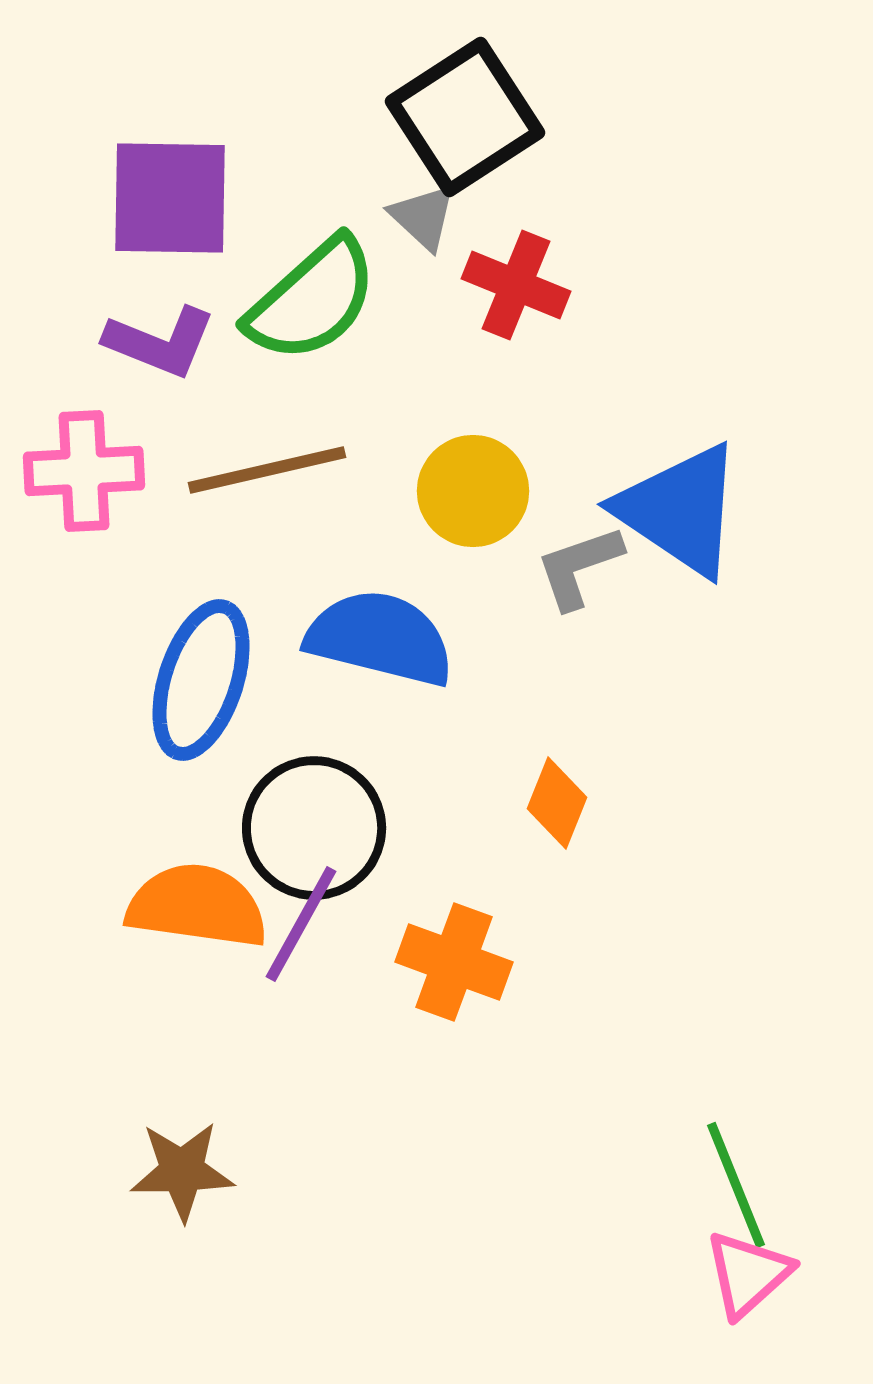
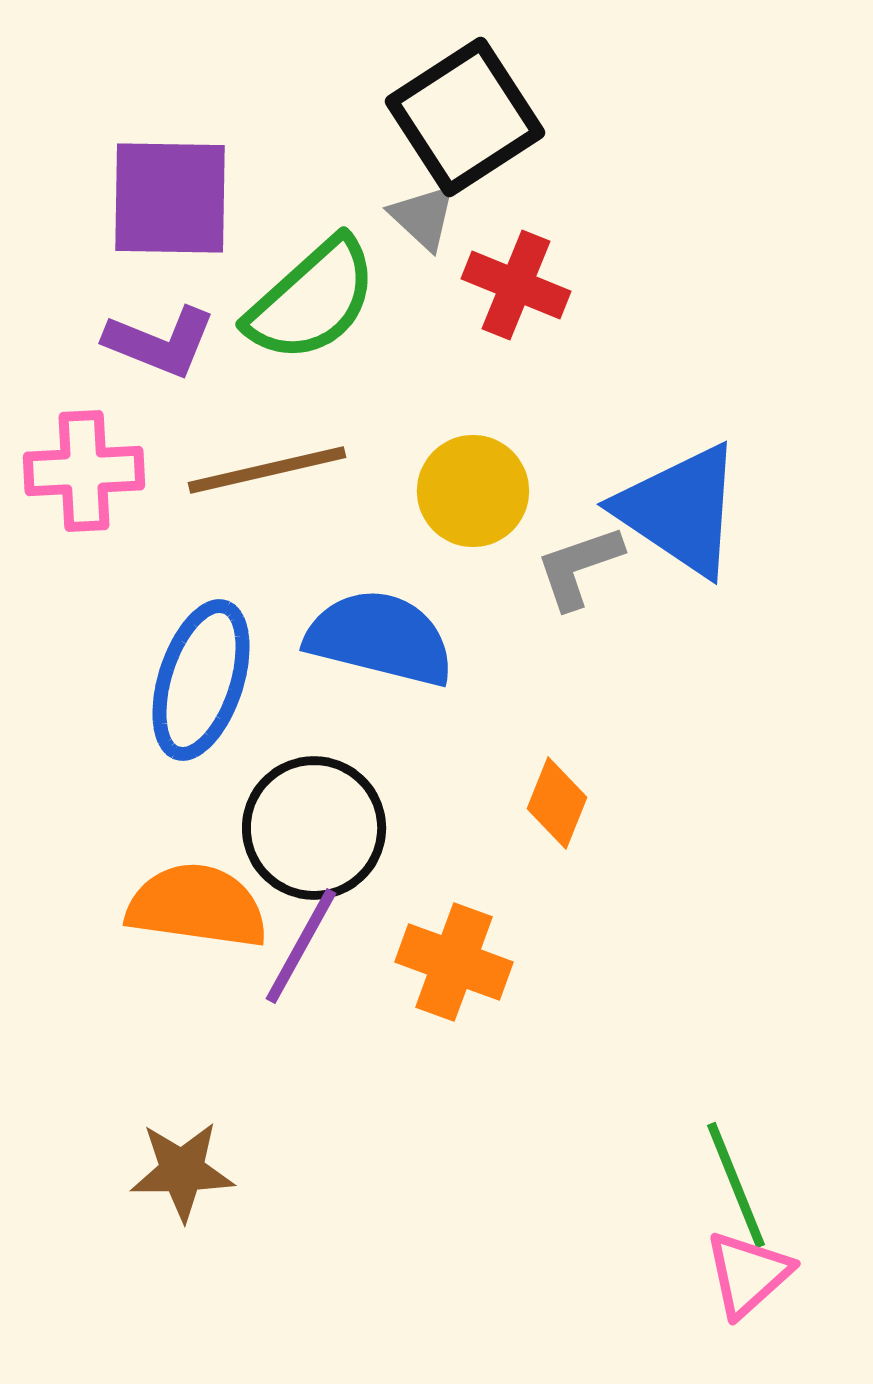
purple line: moved 22 px down
